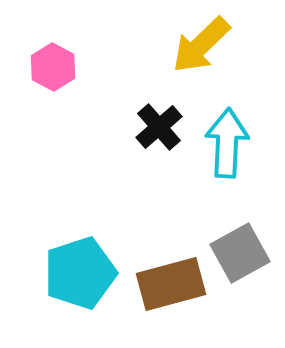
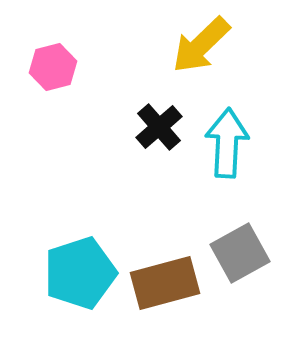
pink hexagon: rotated 18 degrees clockwise
brown rectangle: moved 6 px left, 1 px up
